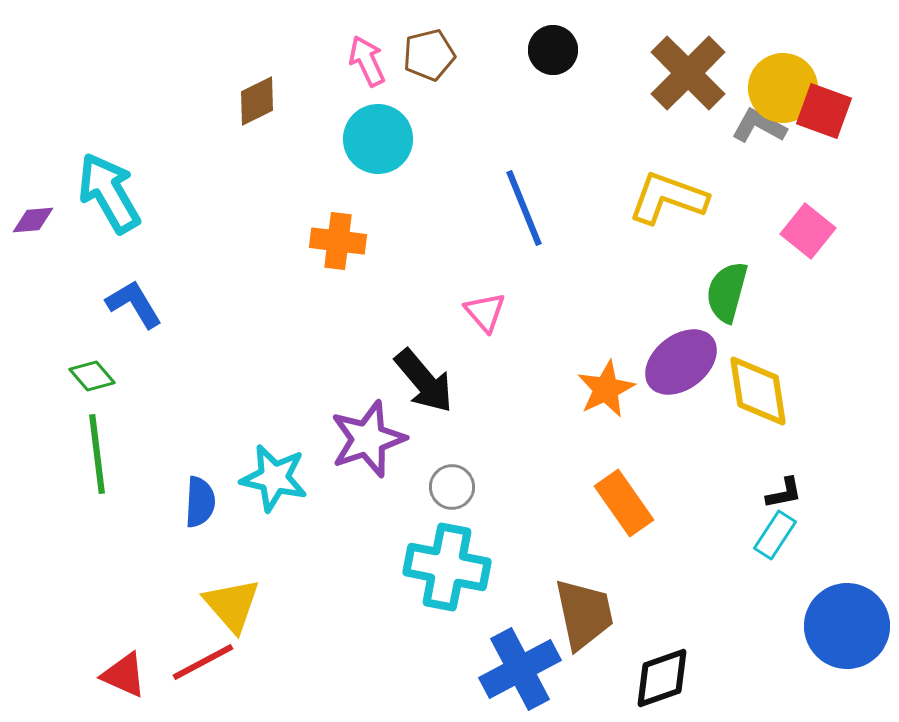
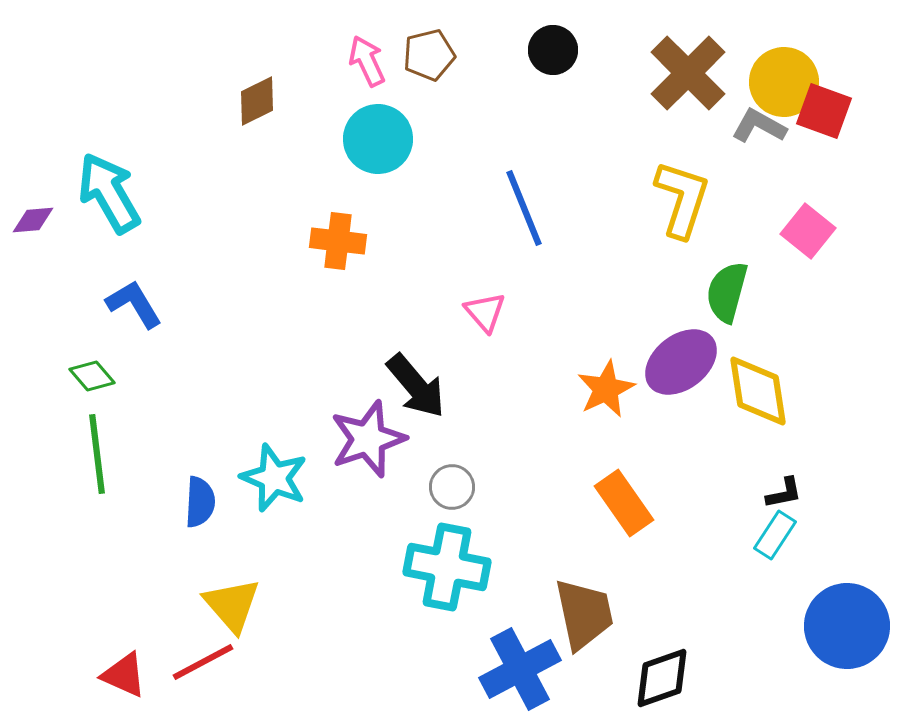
yellow circle: moved 1 px right, 6 px up
yellow L-shape: moved 14 px right, 1 px down; rotated 88 degrees clockwise
black arrow: moved 8 px left, 5 px down
cyan star: rotated 10 degrees clockwise
